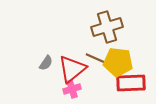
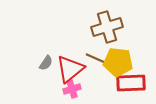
red triangle: moved 2 px left
